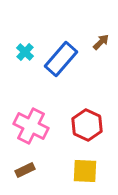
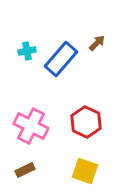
brown arrow: moved 4 px left, 1 px down
cyan cross: moved 2 px right, 1 px up; rotated 36 degrees clockwise
red hexagon: moved 1 px left, 3 px up
yellow square: rotated 16 degrees clockwise
